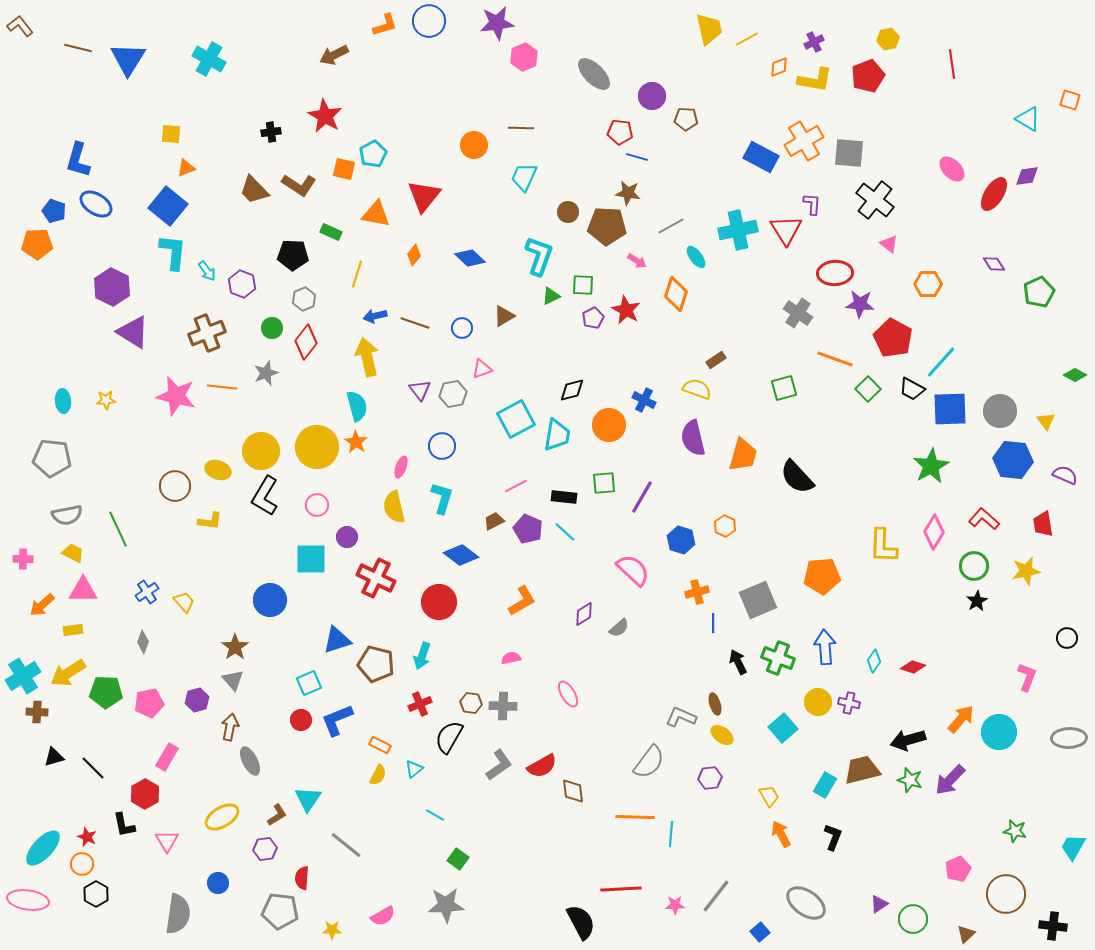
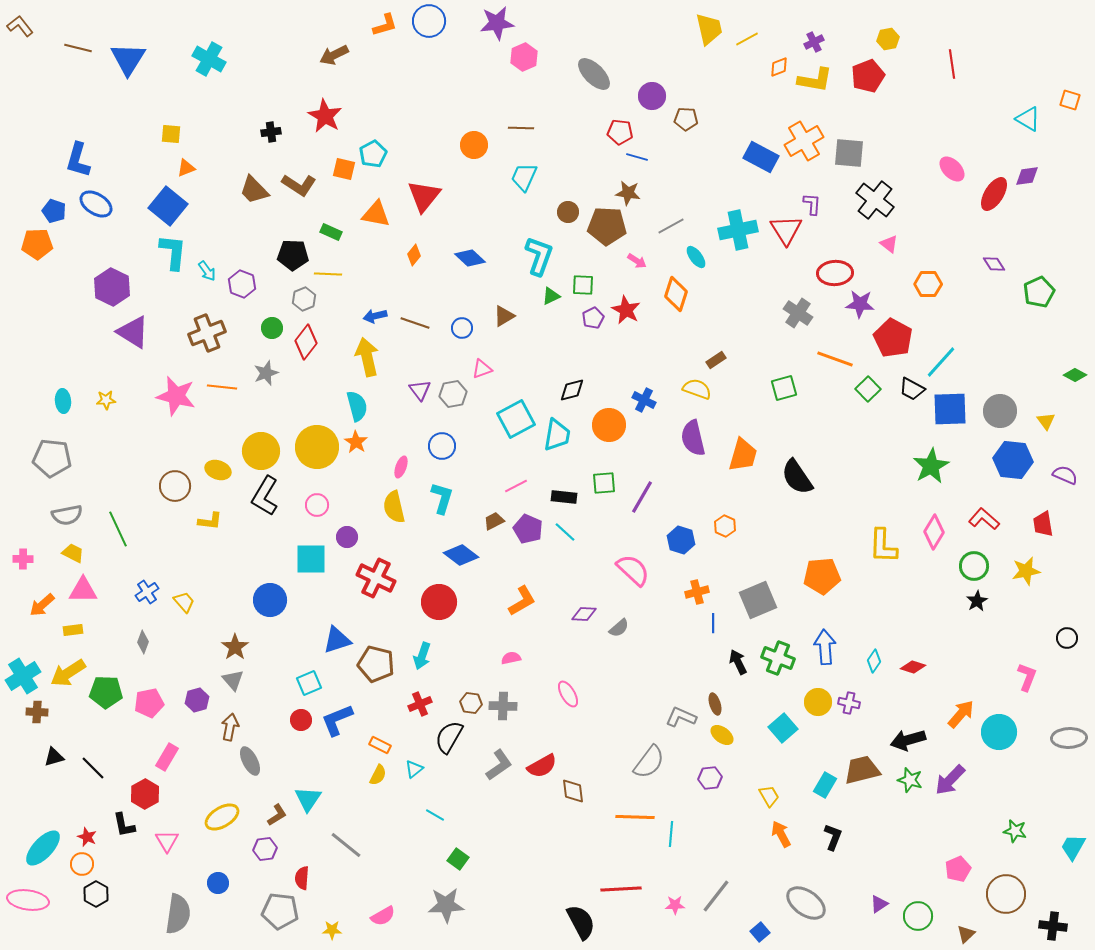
yellow line at (357, 274): moved 29 px left; rotated 76 degrees clockwise
black semicircle at (797, 477): rotated 9 degrees clockwise
purple diamond at (584, 614): rotated 35 degrees clockwise
orange arrow at (961, 719): moved 5 px up
green circle at (913, 919): moved 5 px right, 3 px up
